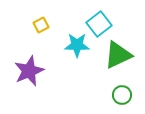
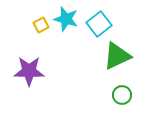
cyan star: moved 11 px left, 26 px up; rotated 15 degrees clockwise
green triangle: moved 1 px left, 1 px down
purple star: rotated 24 degrees clockwise
